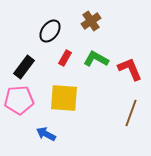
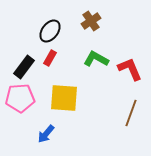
red rectangle: moved 15 px left
pink pentagon: moved 1 px right, 2 px up
blue arrow: rotated 78 degrees counterclockwise
